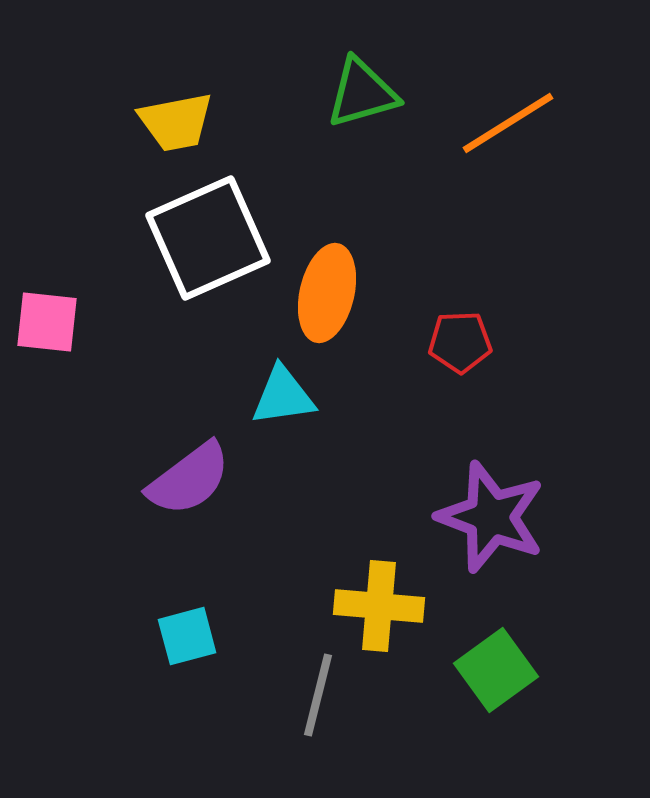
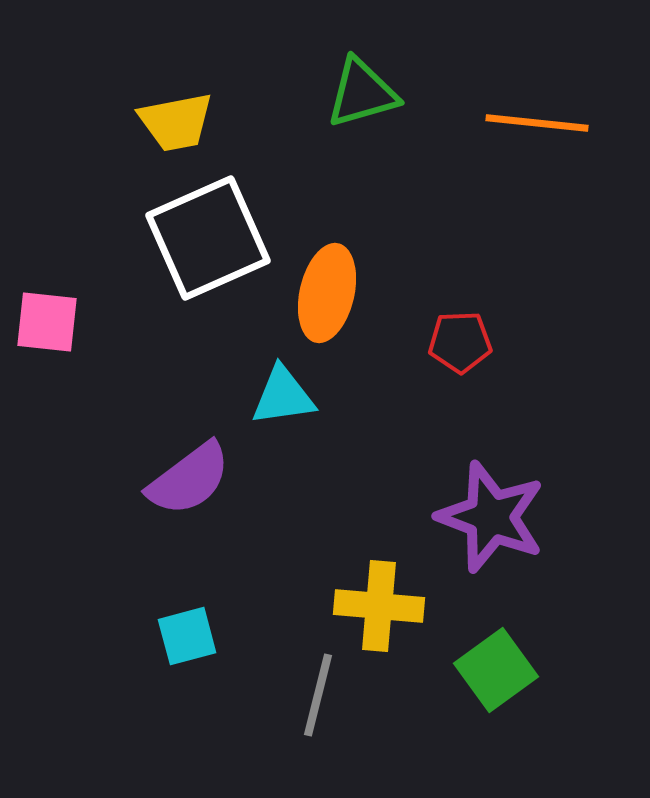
orange line: moved 29 px right; rotated 38 degrees clockwise
